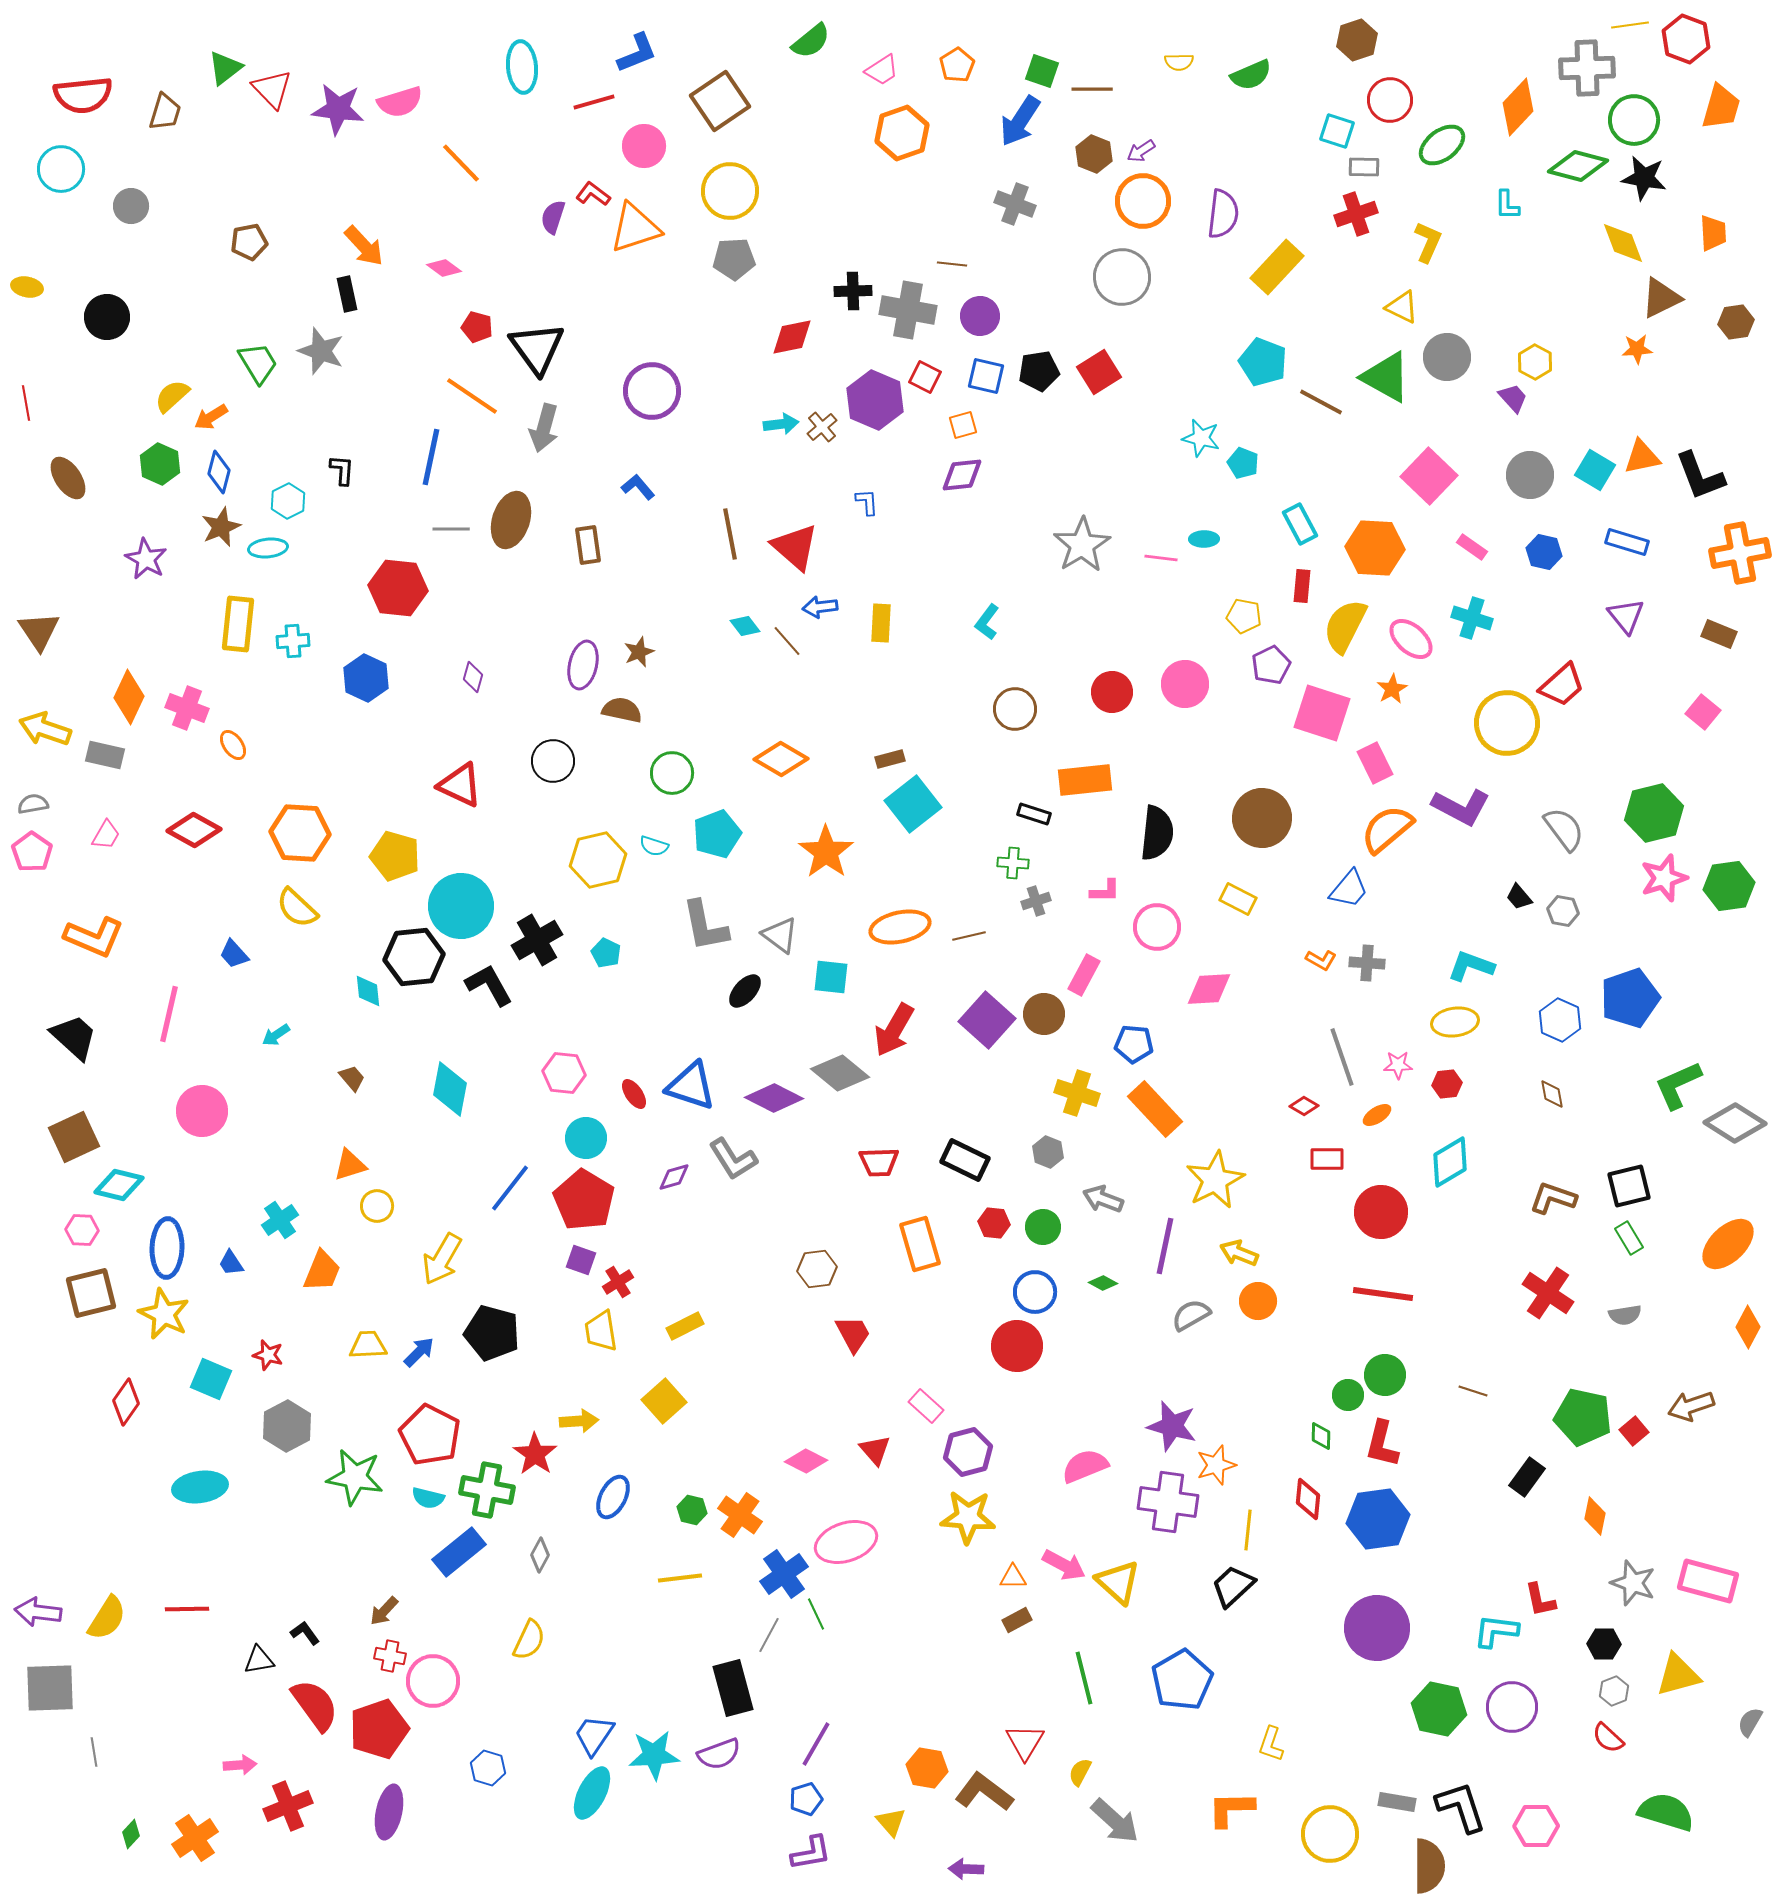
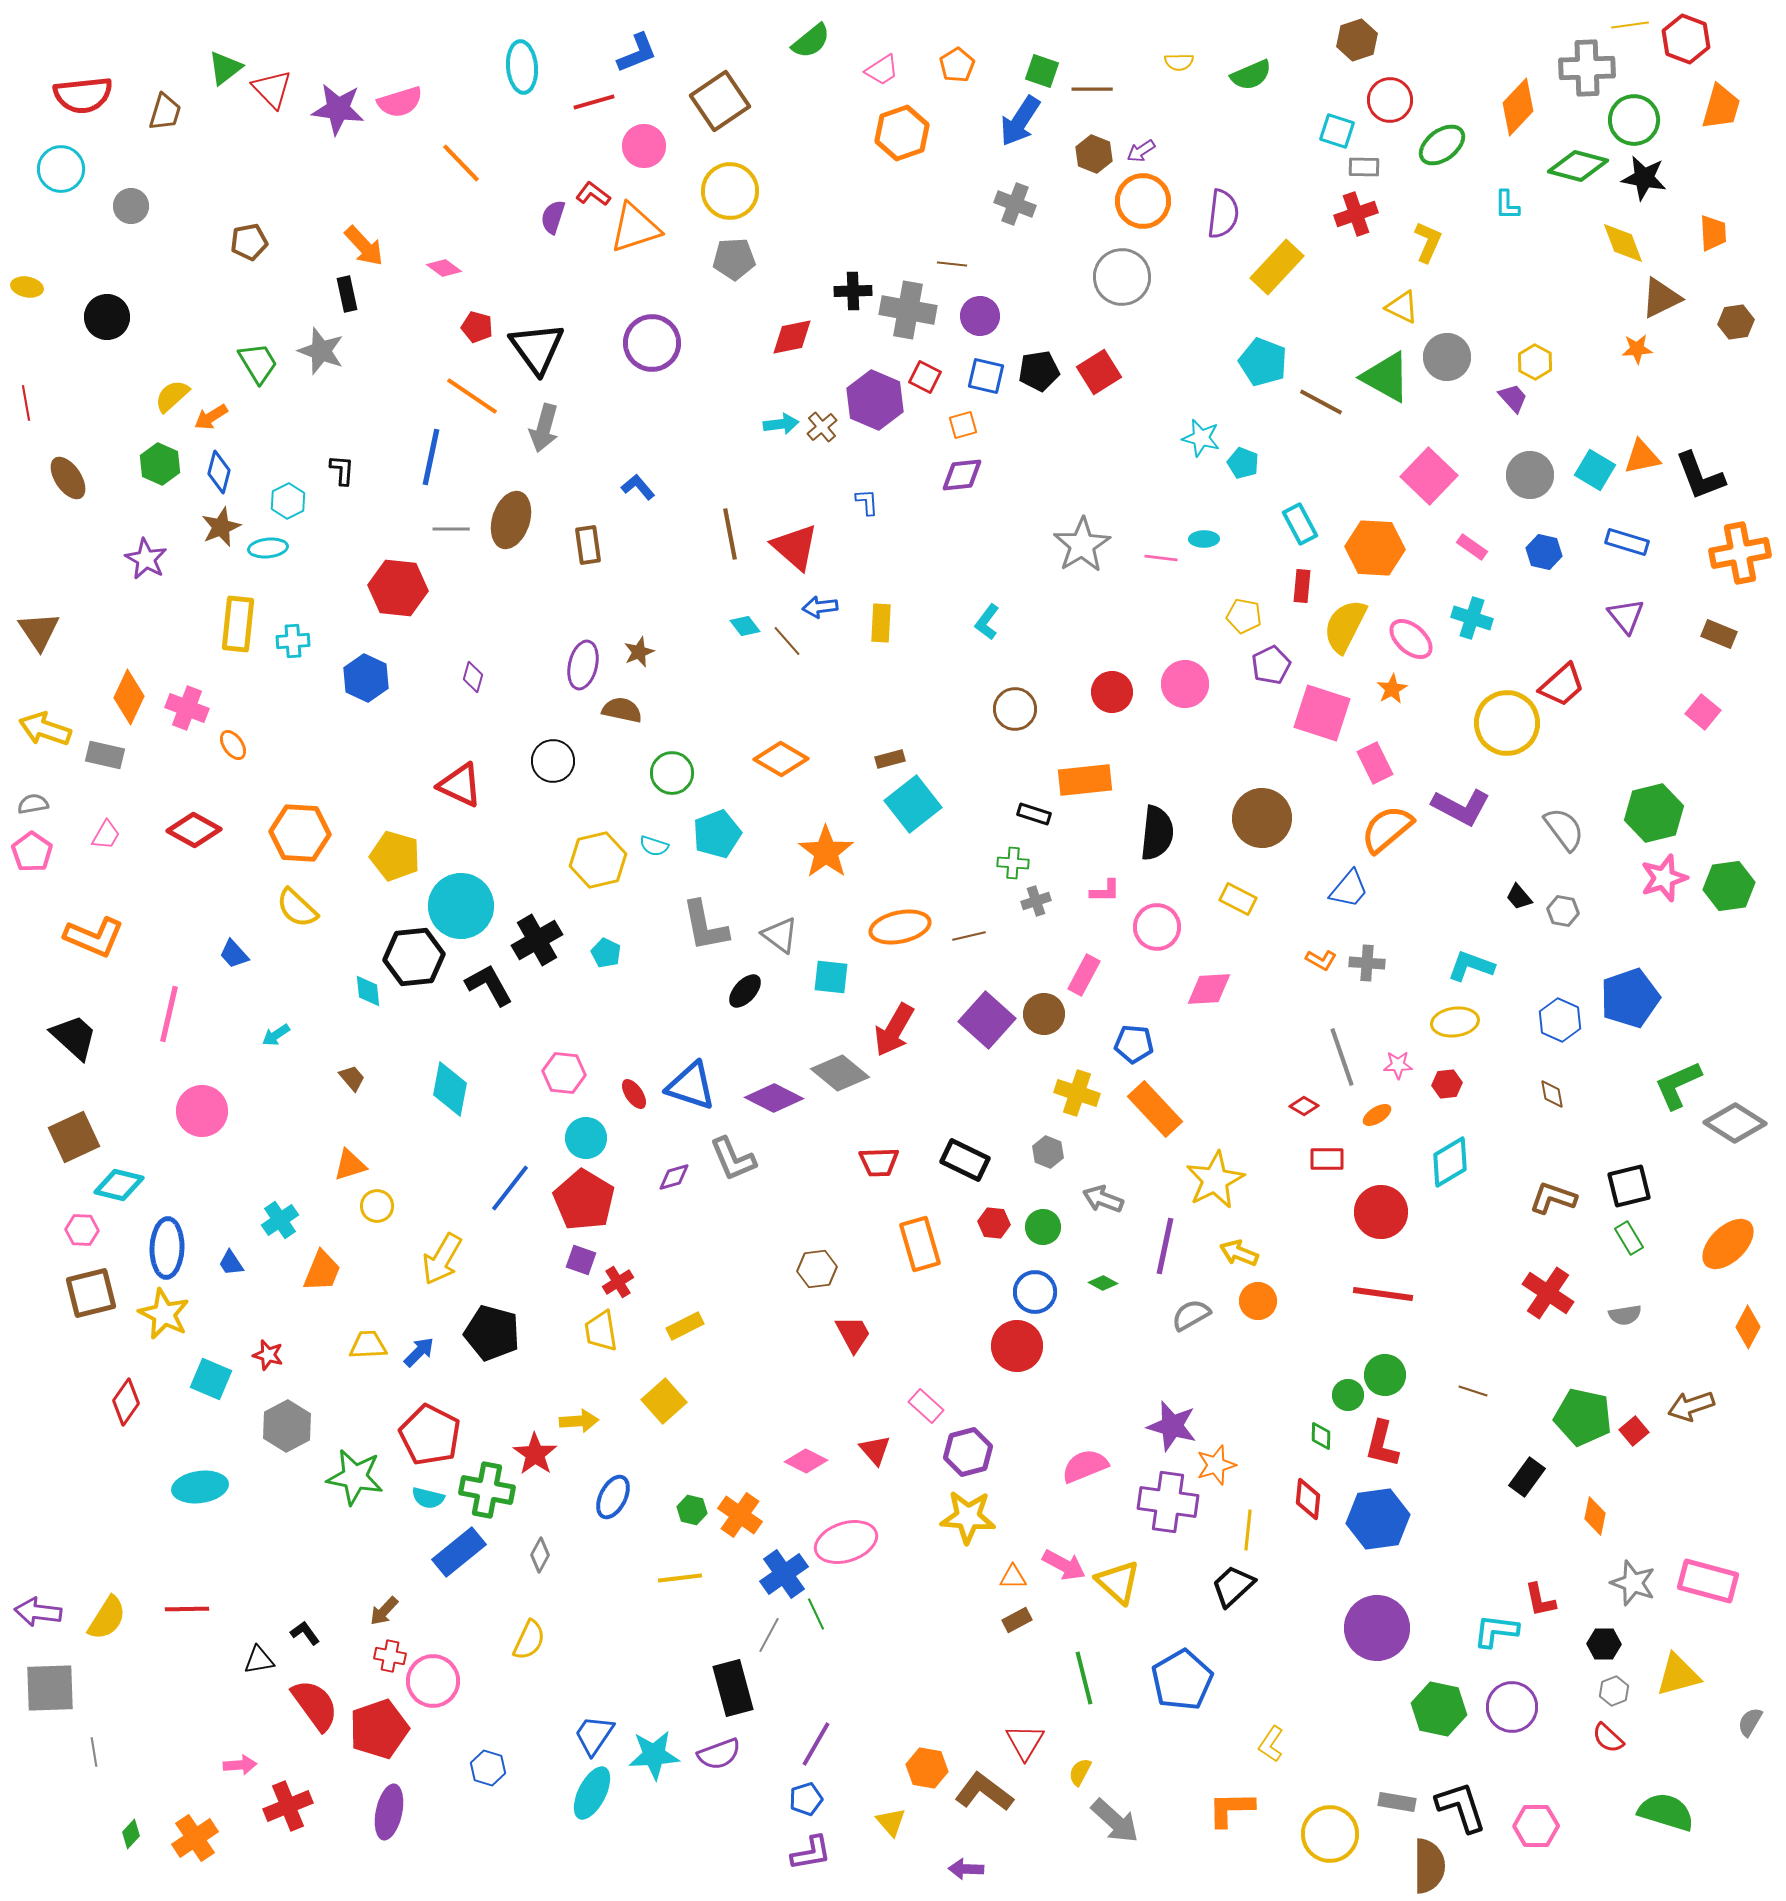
purple circle at (652, 391): moved 48 px up
gray L-shape at (733, 1159): rotated 9 degrees clockwise
yellow L-shape at (1271, 1744): rotated 15 degrees clockwise
